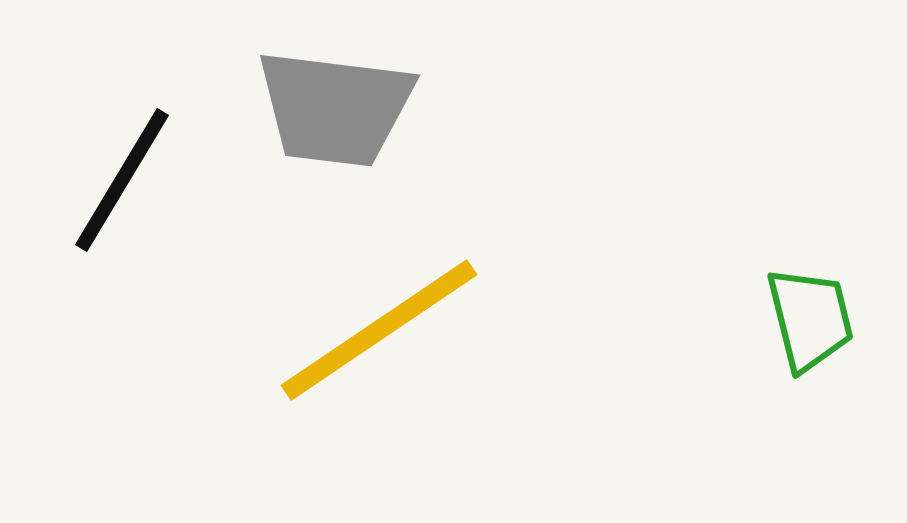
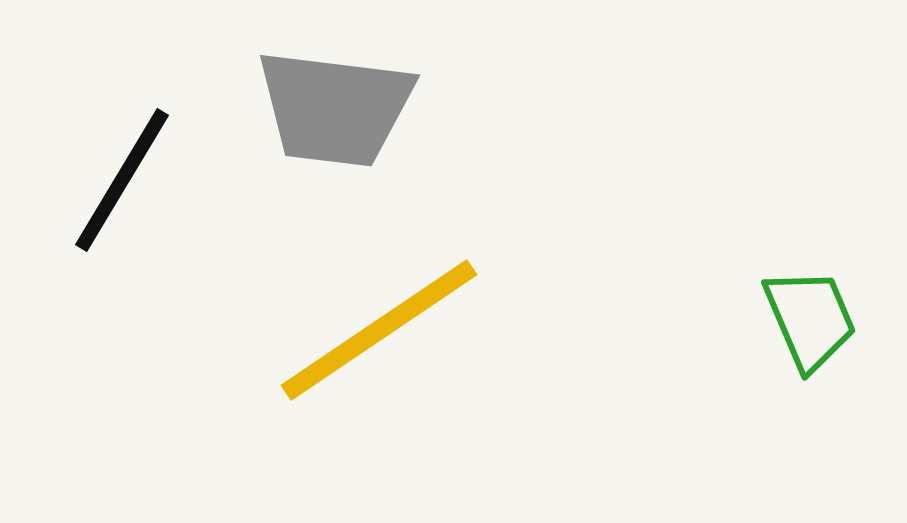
green trapezoid: rotated 9 degrees counterclockwise
